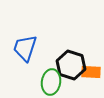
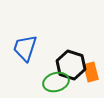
orange rectangle: rotated 72 degrees clockwise
green ellipse: moved 5 px right; rotated 65 degrees clockwise
